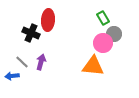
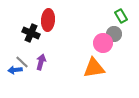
green rectangle: moved 18 px right, 2 px up
orange triangle: moved 1 px right, 2 px down; rotated 15 degrees counterclockwise
blue arrow: moved 3 px right, 6 px up
